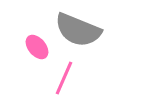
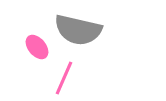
gray semicircle: rotated 9 degrees counterclockwise
